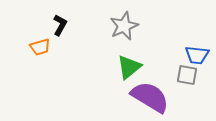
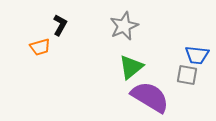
green triangle: moved 2 px right
